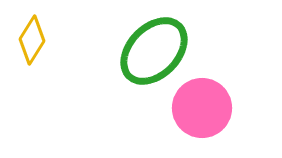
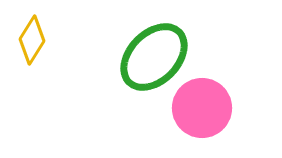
green ellipse: moved 6 px down
